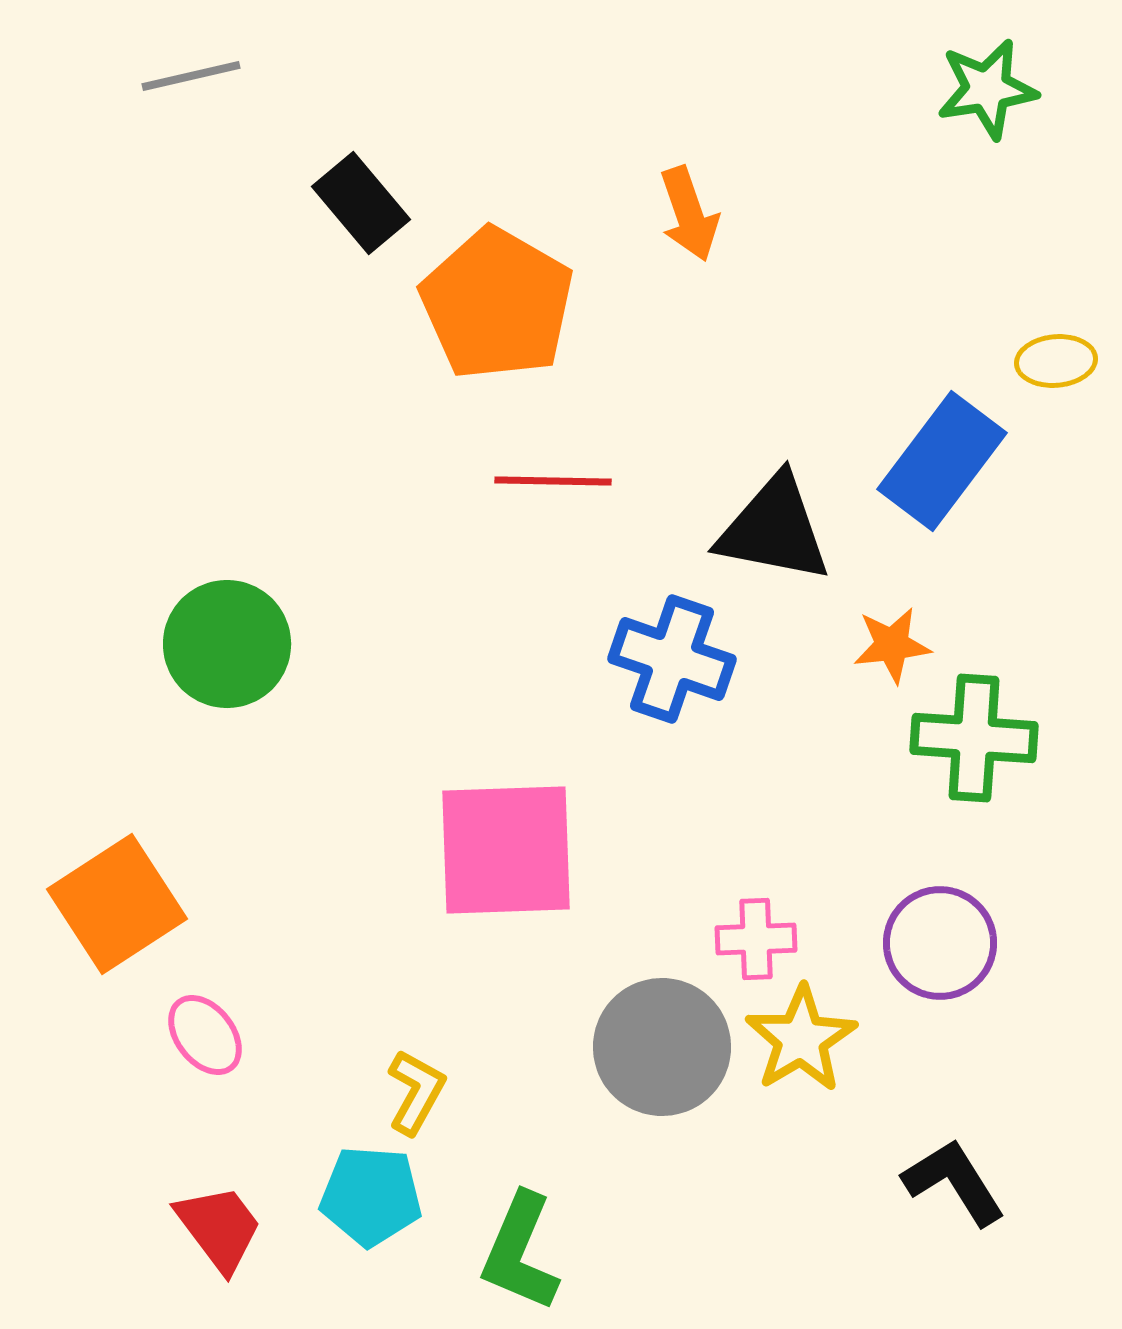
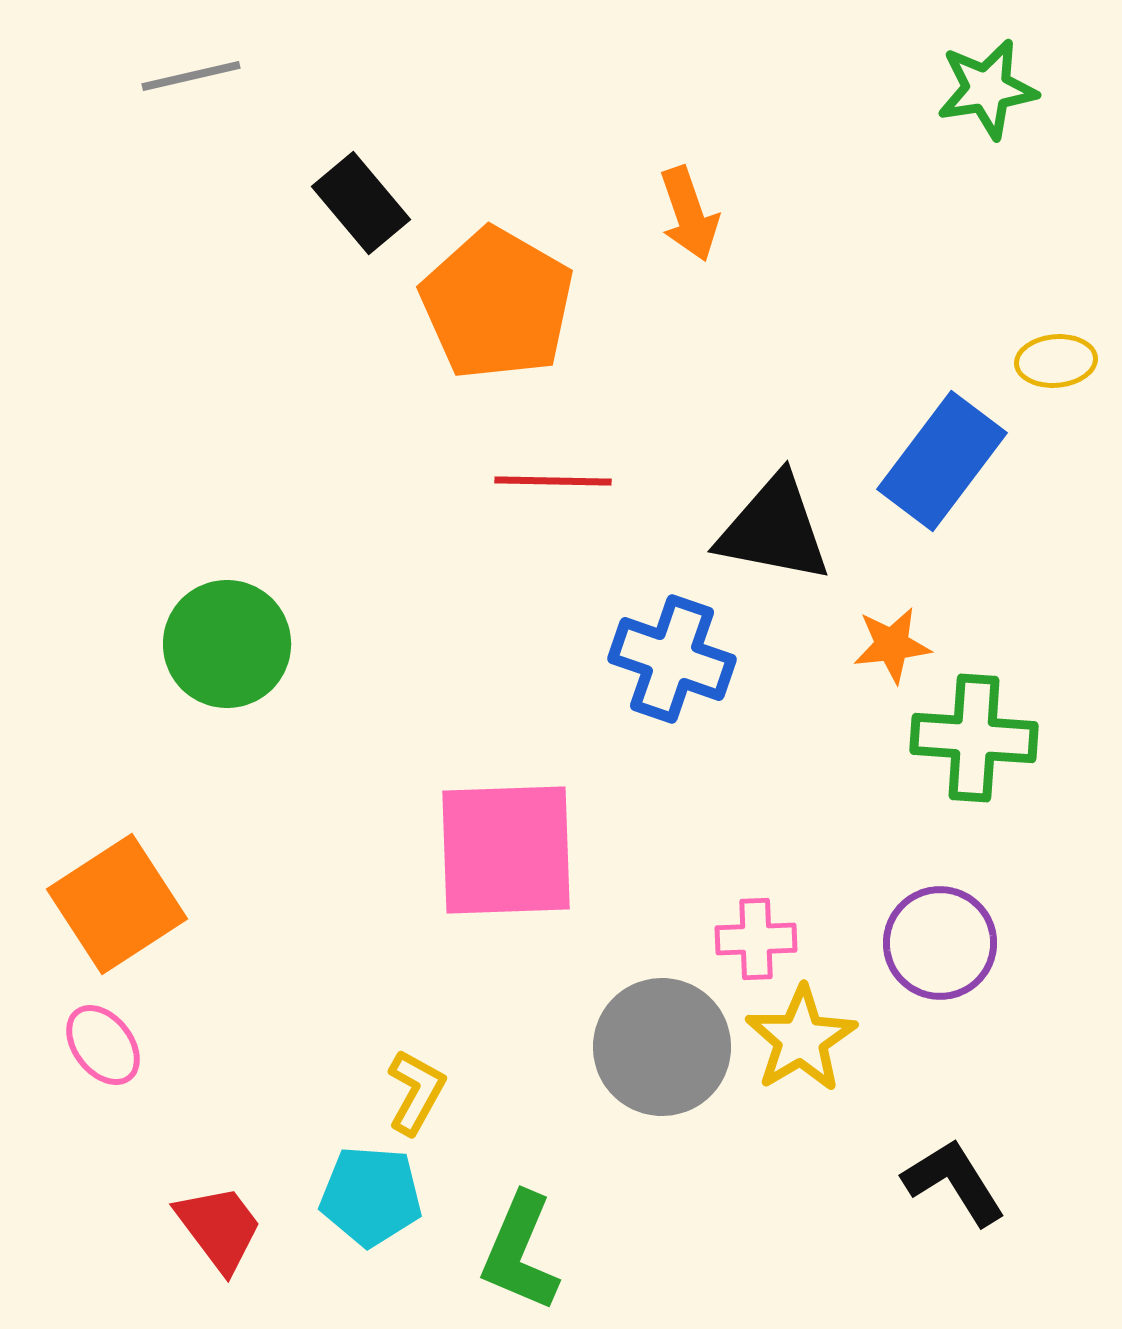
pink ellipse: moved 102 px left, 10 px down
